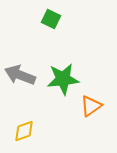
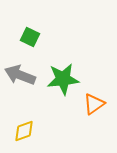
green square: moved 21 px left, 18 px down
orange triangle: moved 3 px right, 2 px up
